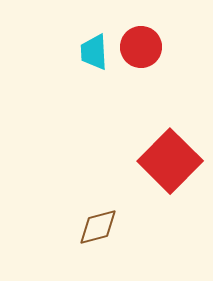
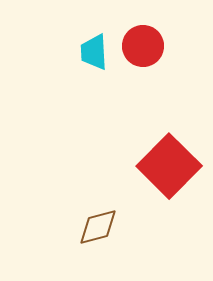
red circle: moved 2 px right, 1 px up
red square: moved 1 px left, 5 px down
